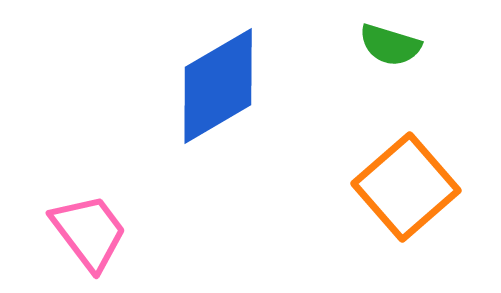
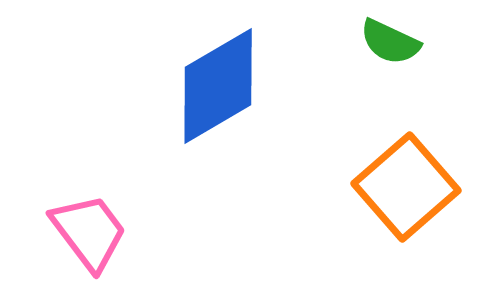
green semicircle: moved 3 px up; rotated 8 degrees clockwise
